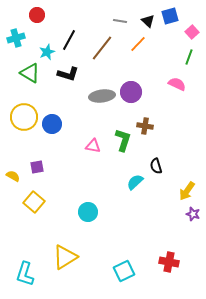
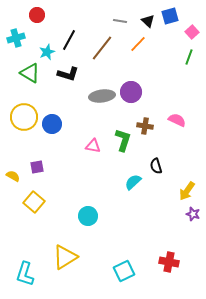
pink semicircle: moved 36 px down
cyan semicircle: moved 2 px left
cyan circle: moved 4 px down
